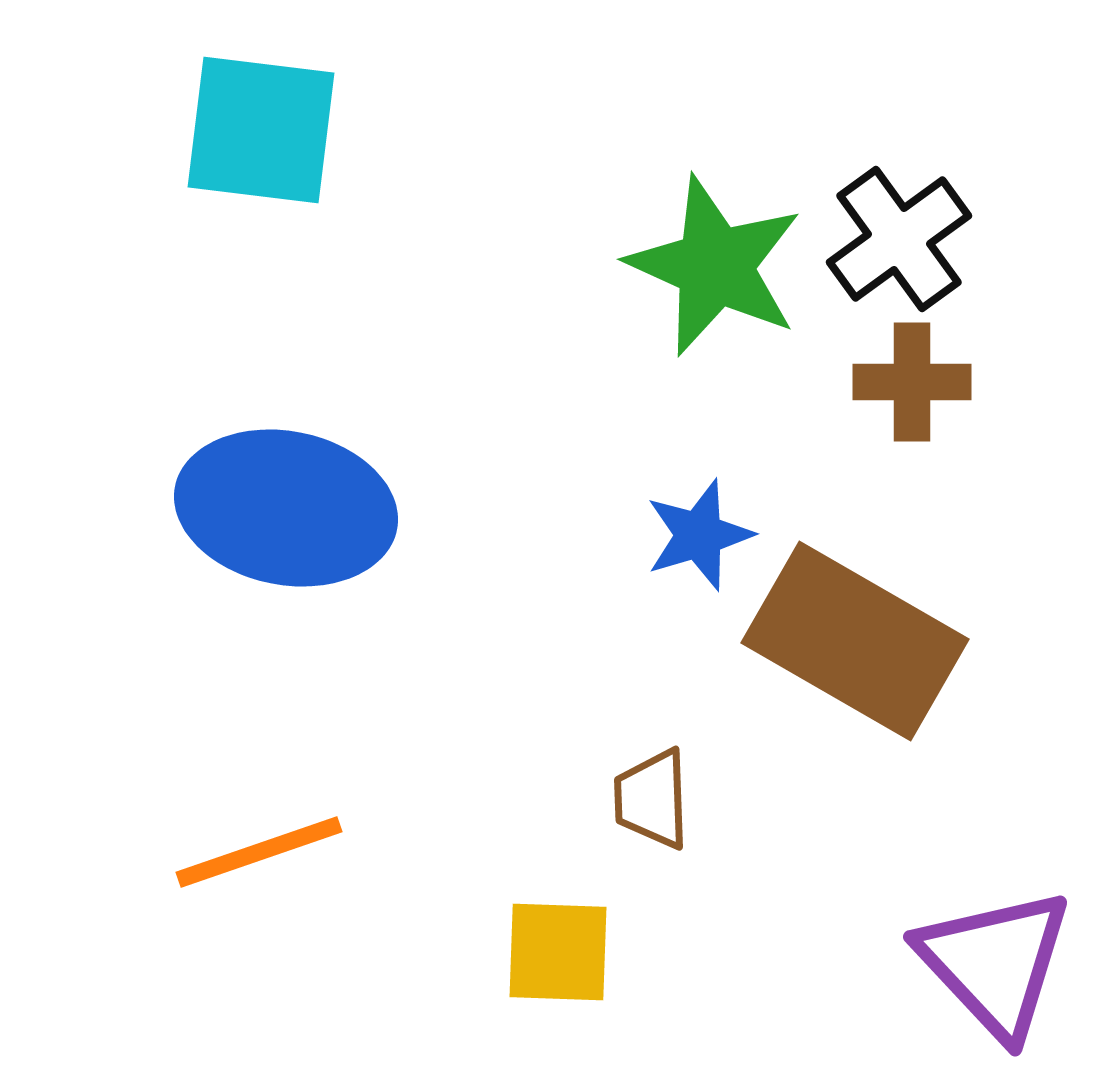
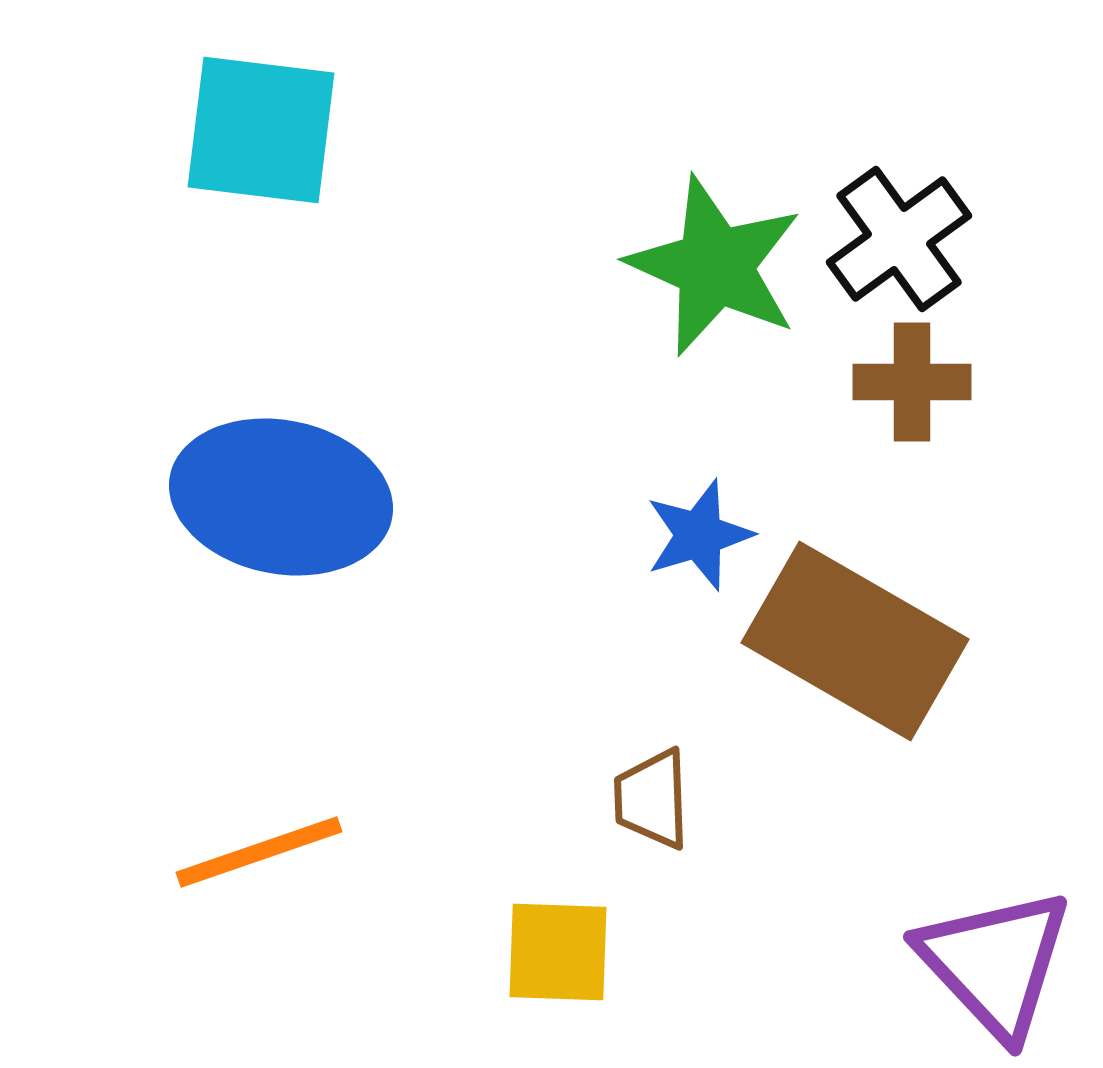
blue ellipse: moved 5 px left, 11 px up
